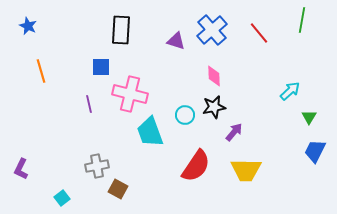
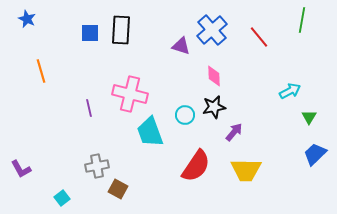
blue star: moved 1 px left, 7 px up
red line: moved 4 px down
purple triangle: moved 5 px right, 5 px down
blue square: moved 11 px left, 34 px up
cyan arrow: rotated 15 degrees clockwise
purple line: moved 4 px down
blue trapezoid: moved 3 px down; rotated 20 degrees clockwise
purple L-shape: rotated 55 degrees counterclockwise
